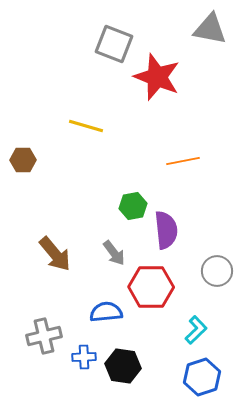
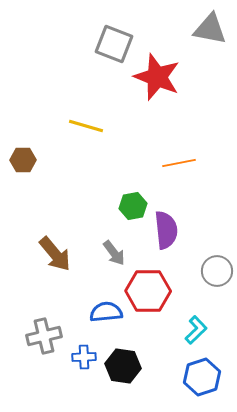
orange line: moved 4 px left, 2 px down
red hexagon: moved 3 px left, 4 px down
